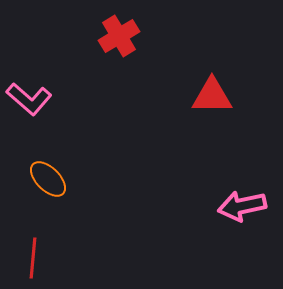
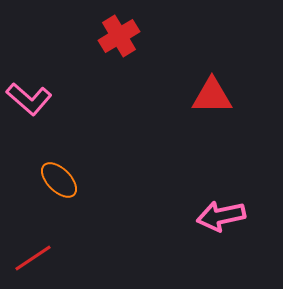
orange ellipse: moved 11 px right, 1 px down
pink arrow: moved 21 px left, 10 px down
red line: rotated 51 degrees clockwise
